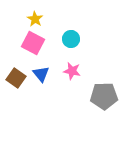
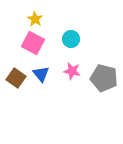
gray pentagon: moved 18 px up; rotated 16 degrees clockwise
